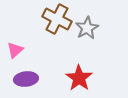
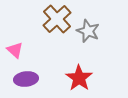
brown cross: rotated 20 degrees clockwise
gray star: moved 1 px right, 3 px down; rotated 20 degrees counterclockwise
pink triangle: rotated 36 degrees counterclockwise
